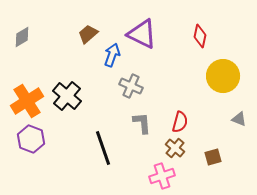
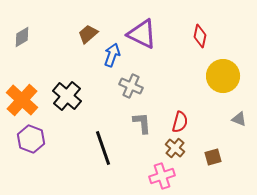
orange cross: moved 5 px left, 1 px up; rotated 16 degrees counterclockwise
